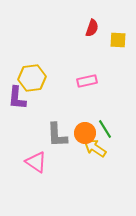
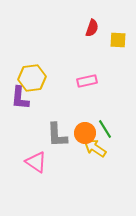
purple L-shape: moved 3 px right
